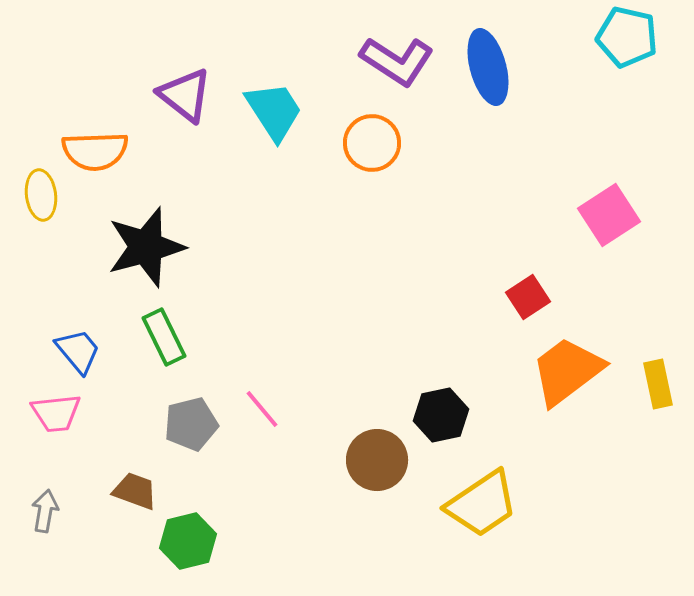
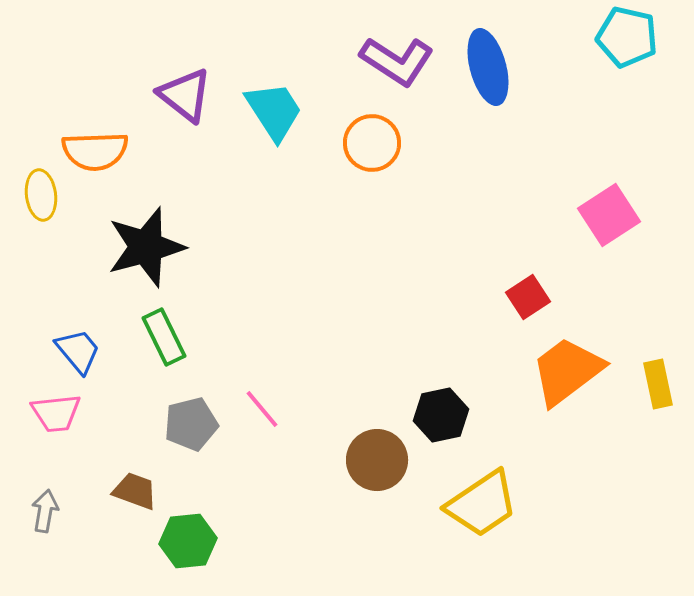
green hexagon: rotated 8 degrees clockwise
